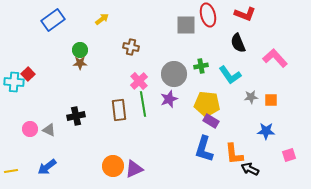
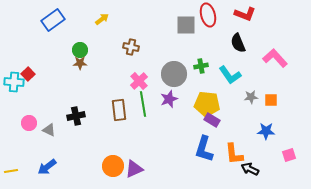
purple rectangle: moved 1 px right, 1 px up
pink circle: moved 1 px left, 6 px up
